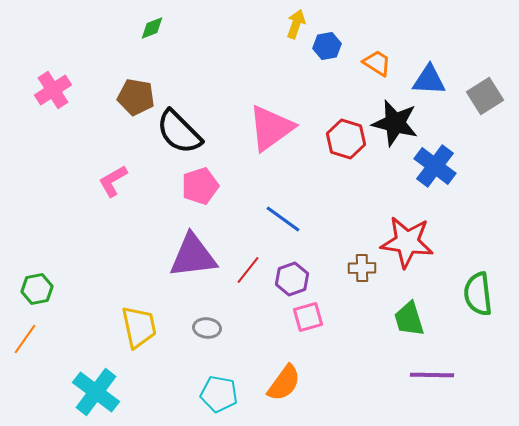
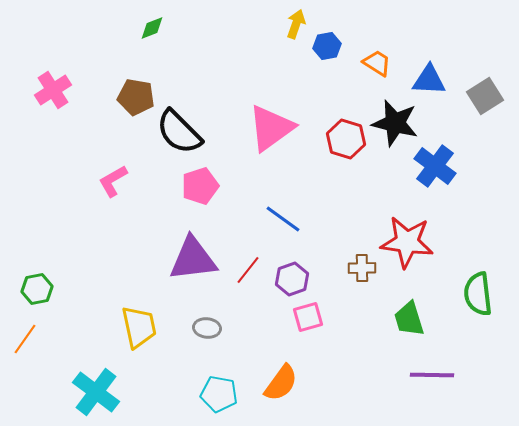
purple triangle: moved 3 px down
orange semicircle: moved 3 px left
